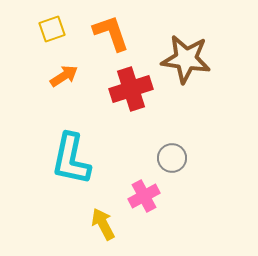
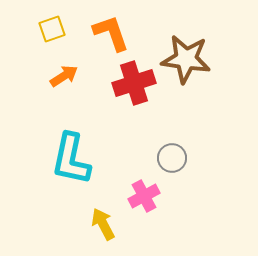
red cross: moved 3 px right, 6 px up
